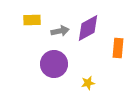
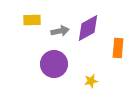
yellow star: moved 3 px right, 2 px up
